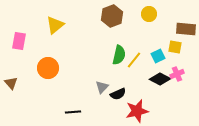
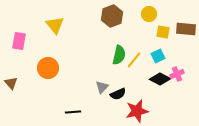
yellow triangle: rotated 30 degrees counterclockwise
yellow square: moved 12 px left, 15 px up
